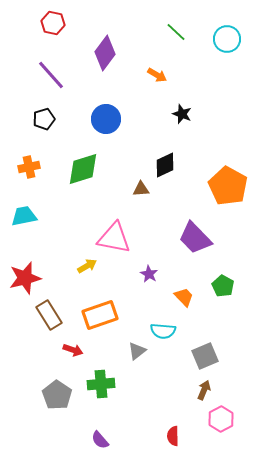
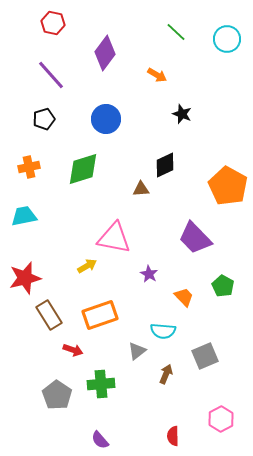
brown arrow: moved 38 px left, 16 px up
